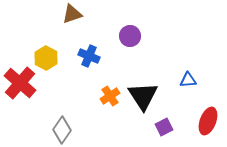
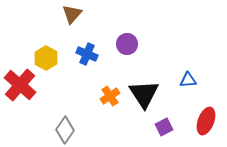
brown triangle: rotated 30 degrees counterclockwise
purple circle: moved 3 px left, 8 px down
blue cross: moved 2 px left, 2 px up
red cross: moved 2 px down
black triangle: moved 1 px right, 2 px up
red ellipse: moved 2 px left
gray diamond: moved 3 px right
